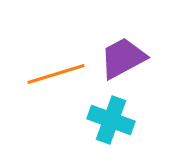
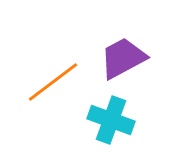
orange line: moved 3 px left, 8 px down; rotated 20 degrees counterclockwise
